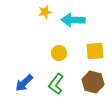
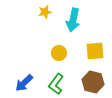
cyan arrow: rotated 80 degrees counterclockwise
